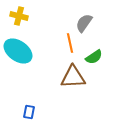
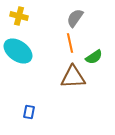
gray semicircle: moved 9 px left, 5 px up
